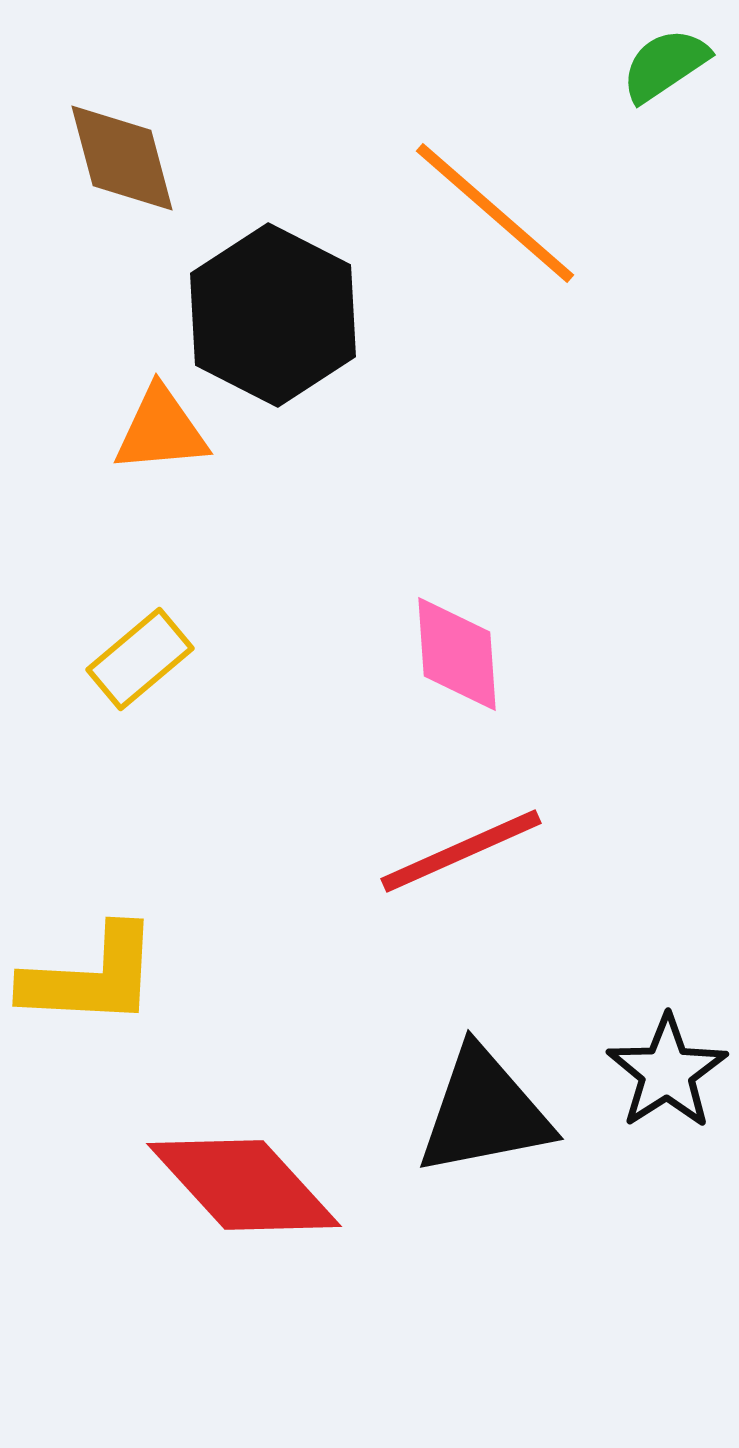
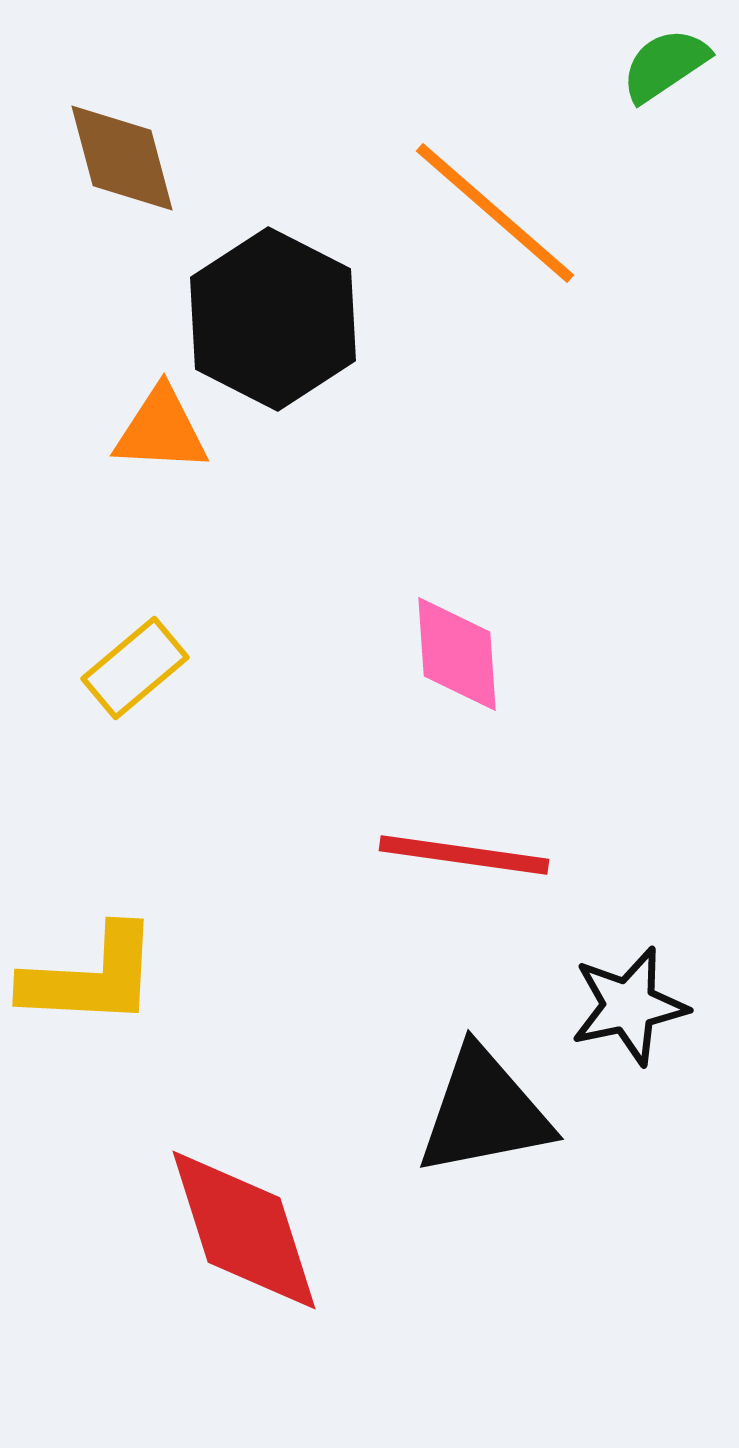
black hexagon: moved 4 px down
orange triangle: rotated 8 degrees clockwise
yellow rectangle: moved 5 px left, 9 px down
red line: moved 3 px right, 4 px down; rotated 32 degrees clockwise
black star: moved 38 px left, 66 px up; rotated 21 degrees clockwise
red diamond: moved 45 px down; rotated 25 degrees clockwise
